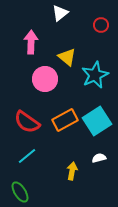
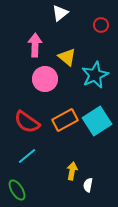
pink arrow: moved 4 px right, 3 px down
white semicircle: moved 11 px left, 27 px down; rotated 64 degrees counterclockwise
green ellipse: moved 3 px left, 2 px up
